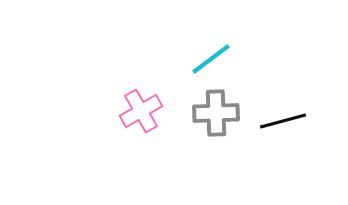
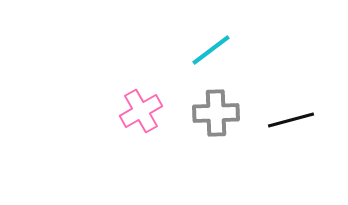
cyan line: moved 9 px up
black line: moved 8 px right, 1 px up
